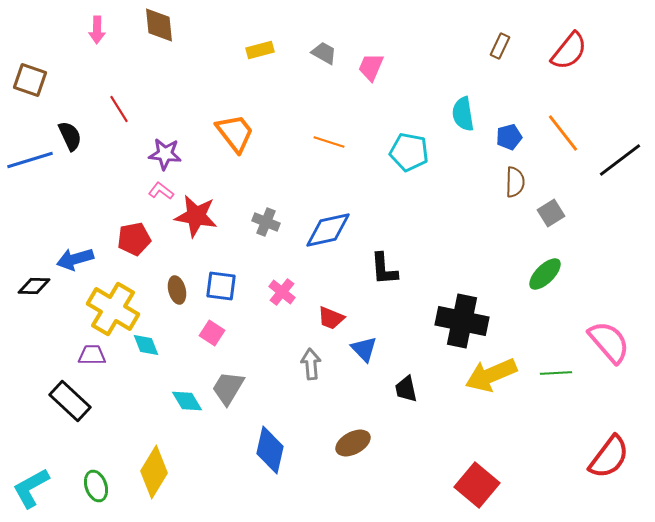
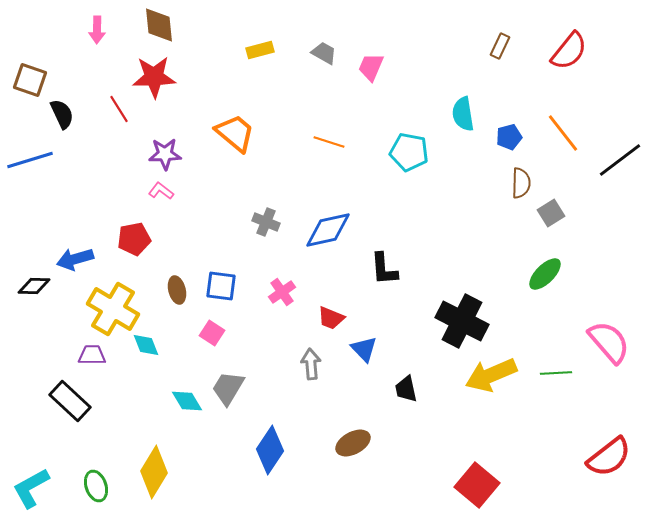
orange trapezoid at (235, 133): rotated 12 degrees counterclockwise
black semicircle at (70, 136): moved 8 px left, 22 px up
purple star at (165, 154): rotated 8 degrees counterclockwise
brown semicircle at (515, 182): moved 6 px right, 1 px down
red star at (196, 216): moved 42 px left, 139 px up; rotated 12 degrees counterclockwise
pink cross at (282, 292): rotated 16 degrees clockwise
black cross at (462, 321): rotated 15 degrees clockwise
blue diamond at (270, 450): rotated 21 degrees clockwise
red semicircle at (609, 457): rotated 15 degrees clockwise
